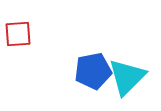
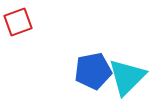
red square: moved 12 px up; rotated 16 degrees counterclockwise
